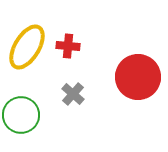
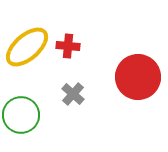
yellow ellipse: rotated 18 degrees clockwise
